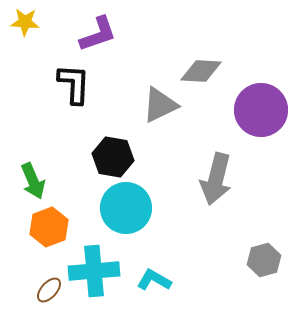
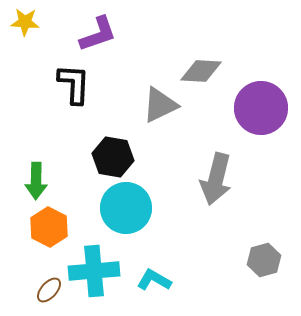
purple circle: moved 2 px up
green arrow: moved 3 px right; rotated 24 degrees clockwise
orange hexagon: rotated 12 degrees counterclockwise
